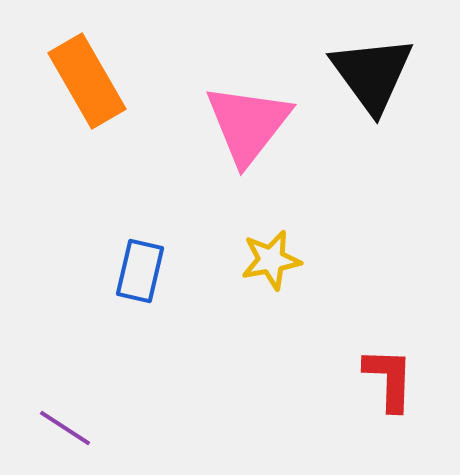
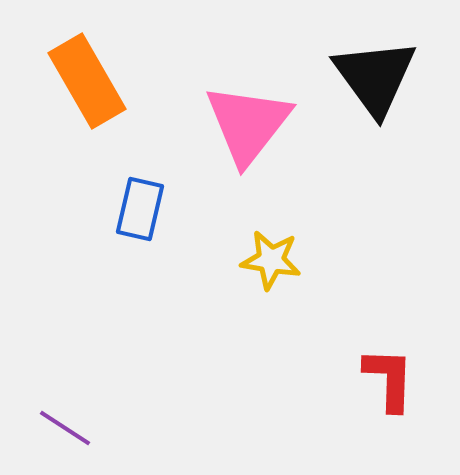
black triangle: moved 3 px right, 3 px down
yellow star: rotated 20 degrees clockwise
blue rectangle: moved 62 px up
